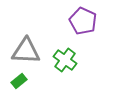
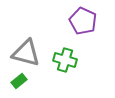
gray triangle: moved 2 px down; rotated 12 degrees clockwise
green cross: rotated 20 degrees counterclockwise
